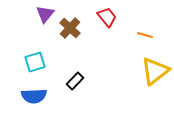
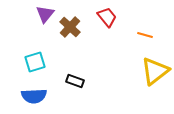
brown cross: moved 1 px up
black rectangle: rotated 66 degrees clockwise
